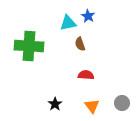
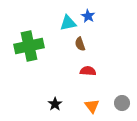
green cross: rotated 16 degrees counterclockwise
red semicircle: moved 2 px right, 4 px up
